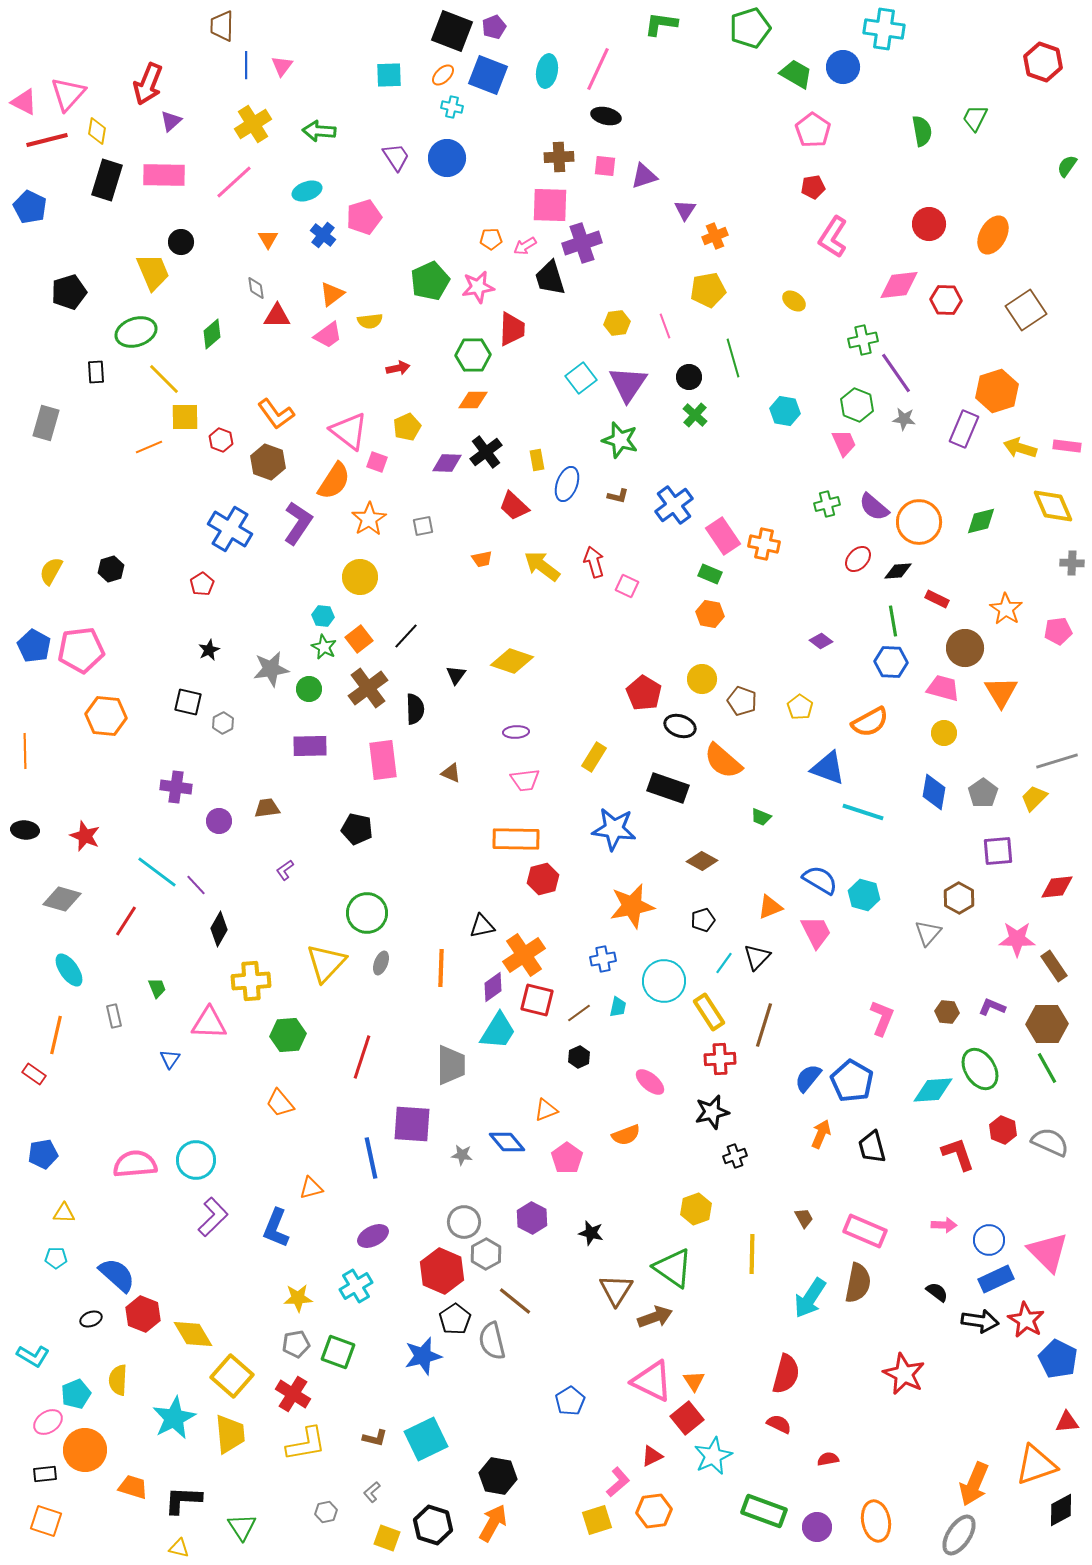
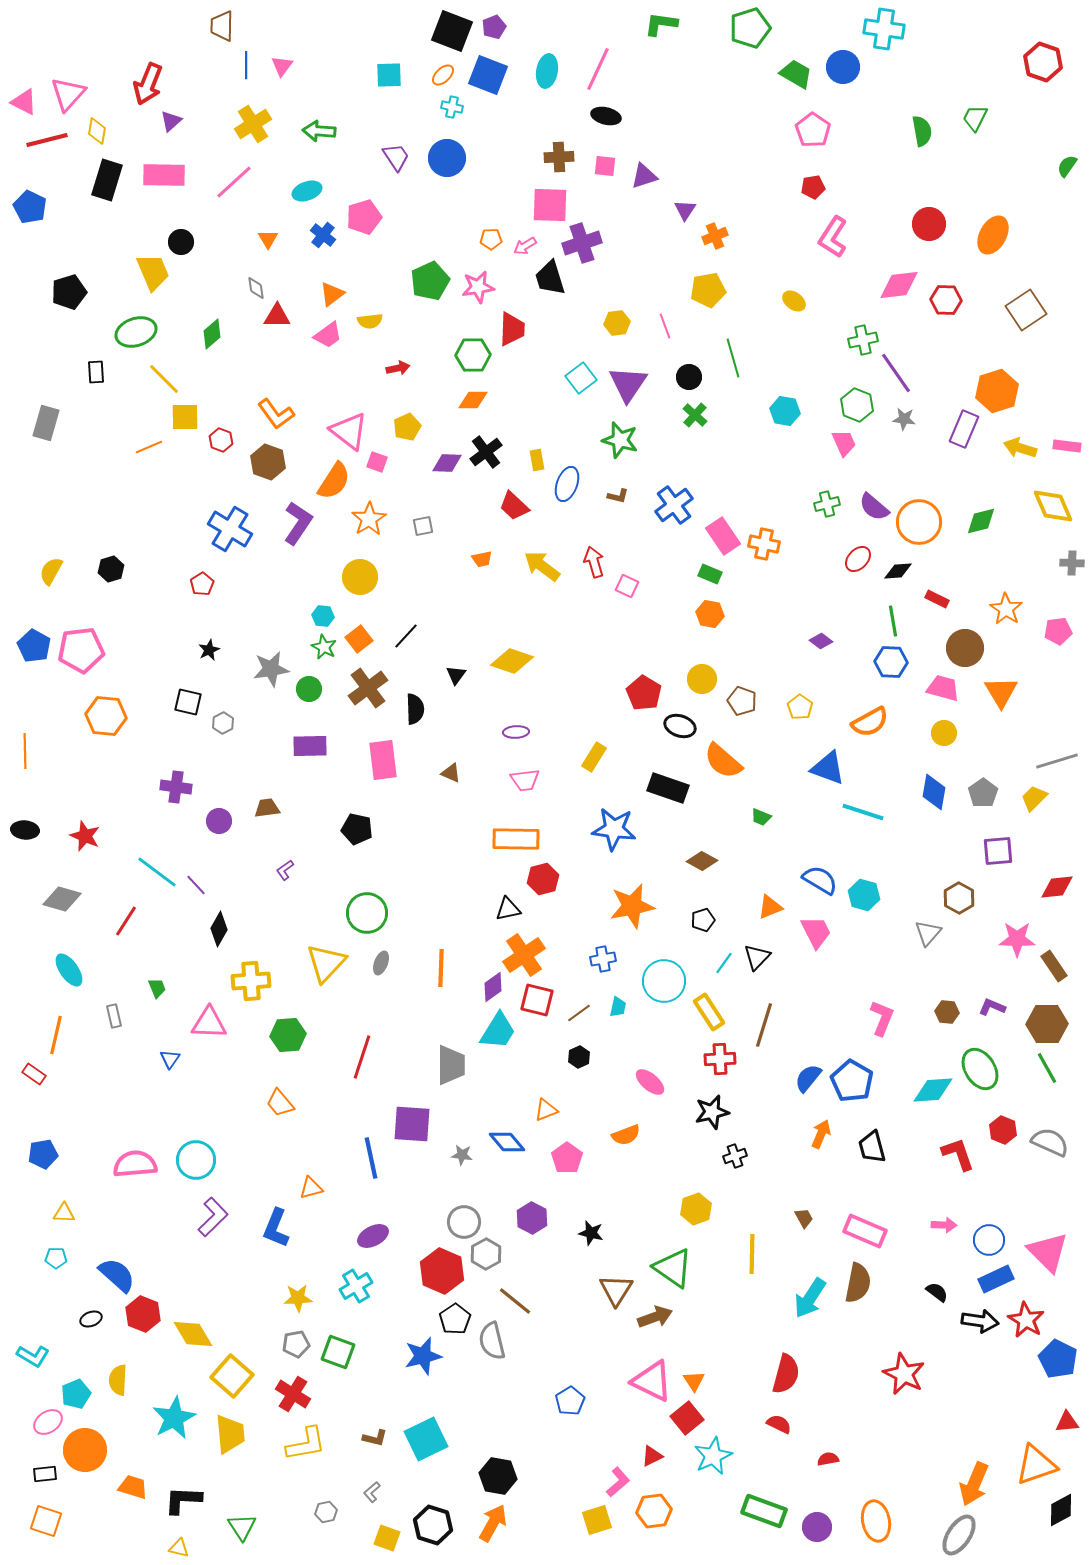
black triangle at (482, 926): moved 26 px right, 17 px up
